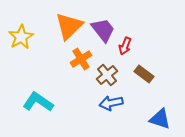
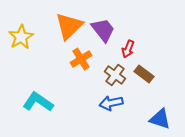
red arrow: moved 3 px right, 3 px down
brown cross: moved 8 px right; rotated 15 degrees counterclockwise
